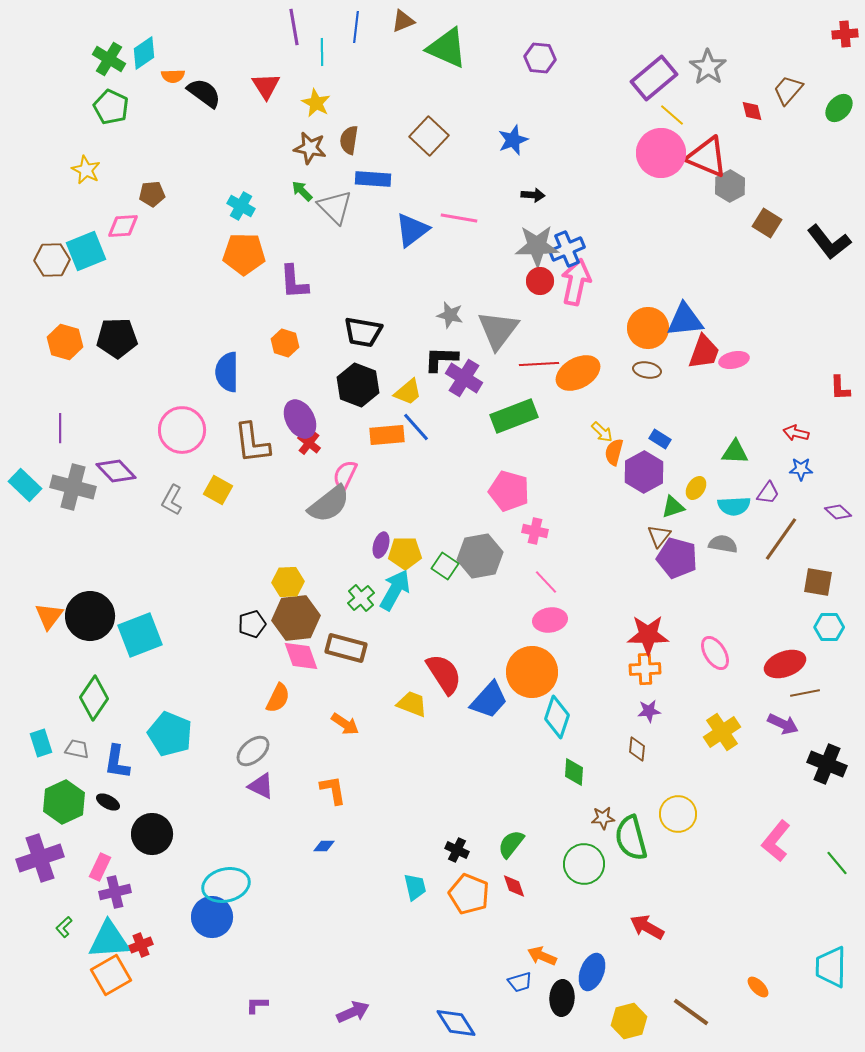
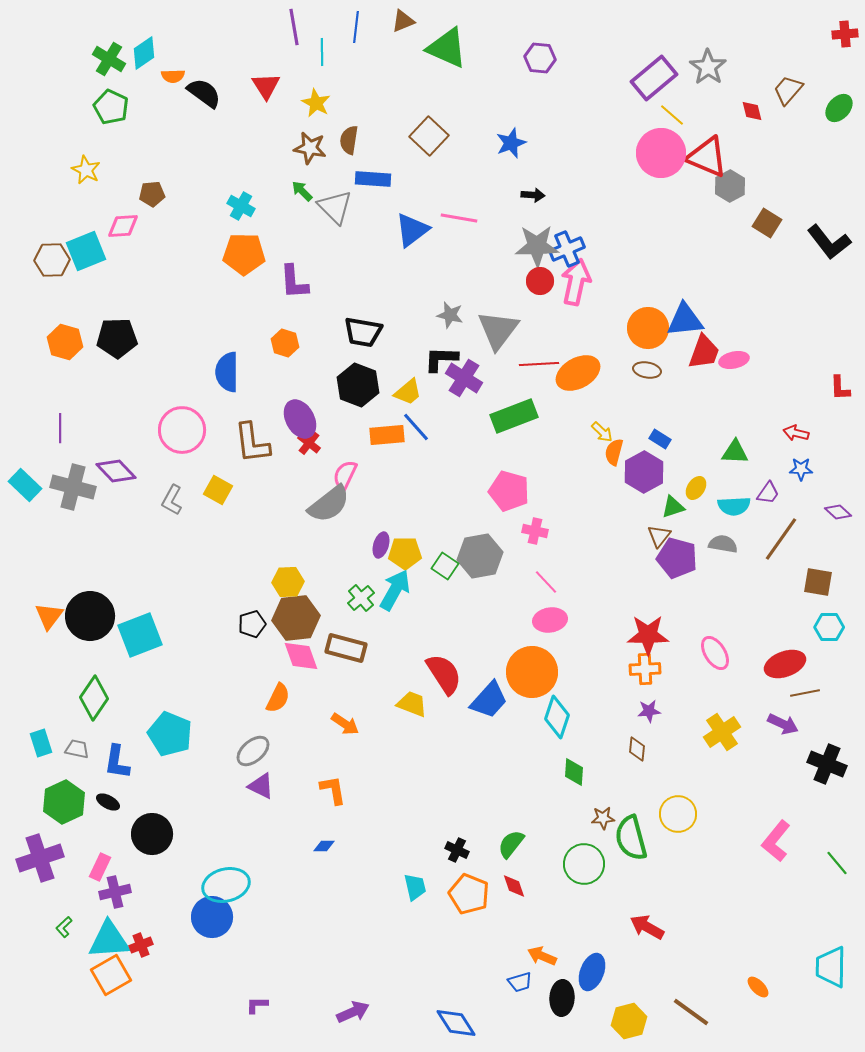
blue star at (513, 140): moved 2 px left, 3 px down
